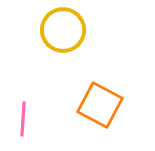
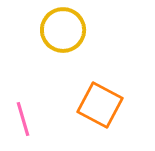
pink line: rotated 20 degrees counterclockwise
